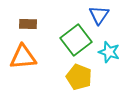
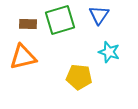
green square: moved 16 px left, 20 px up; rotated 20 degrees clockwise
orange triangle: rotated 8 degrees counterclockwise
yellow pentagon: rotated 15 degrees counterclockwise
